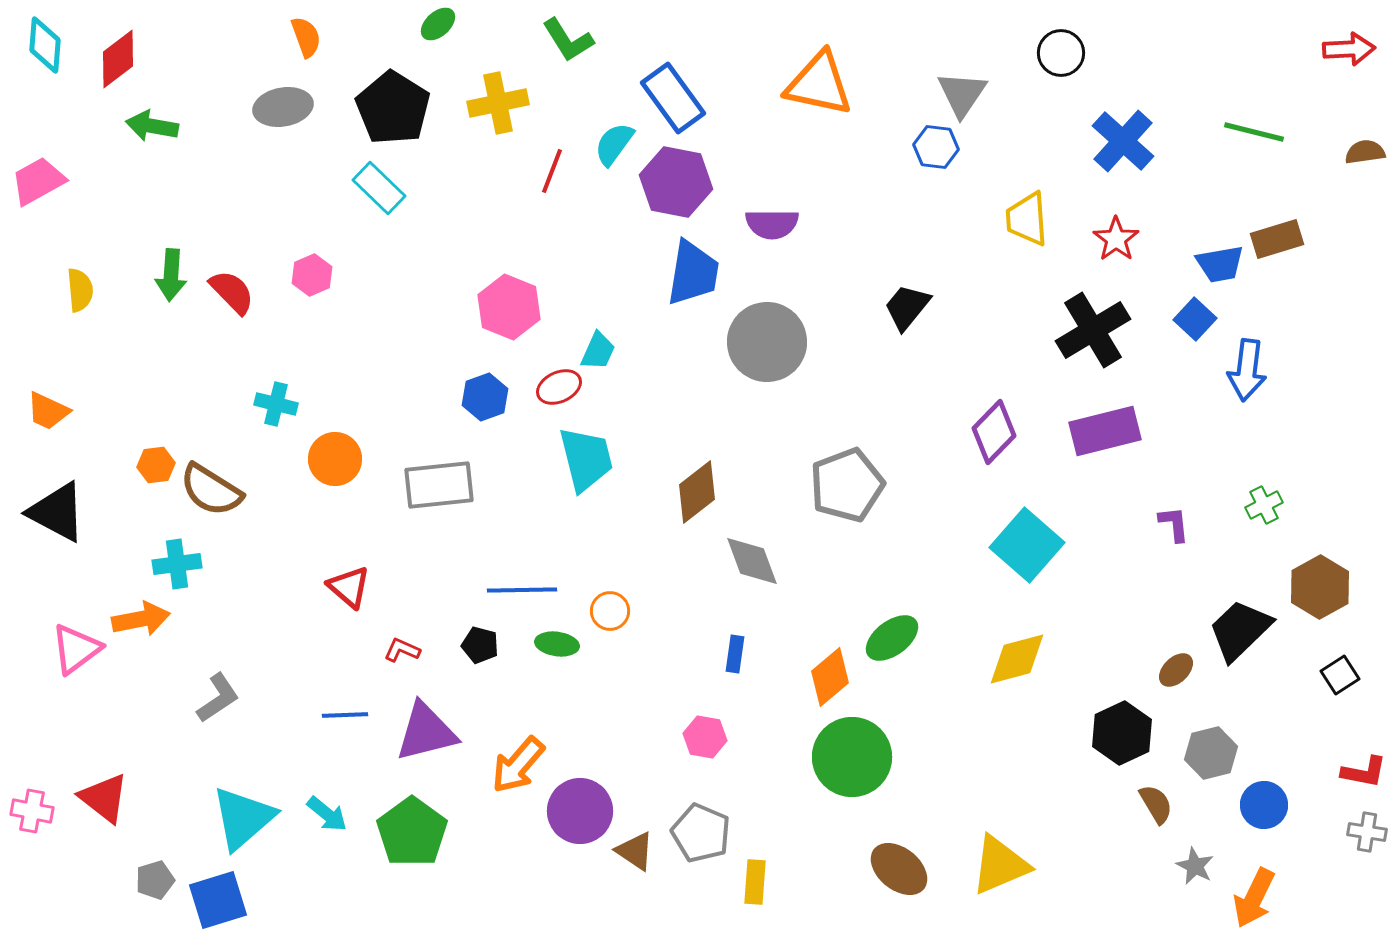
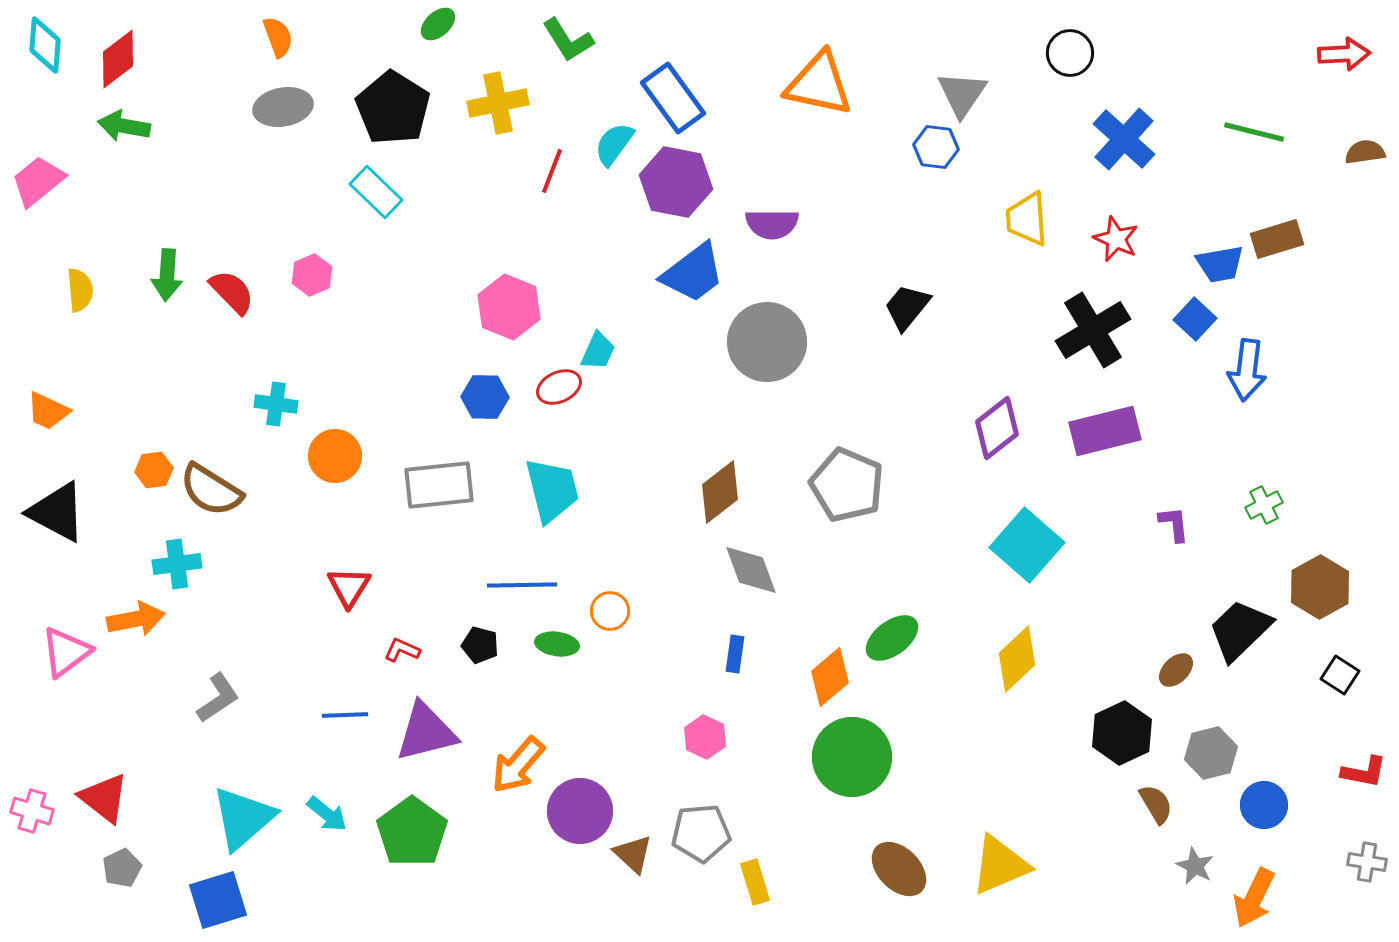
orange semicircle at (306, 37): moved 28 px left
red arrow at (1349, 49): moved 5 px left, 5 px down
black circle at (1061, 53): moved 9 px right
green arrow at (152, 126): moved 28 px left
blue cross at (1123, 141): moved 1 px right, 2 px up
pink trapezoid at (38, 181): rotated 10 degrees counterclockwise
cyan rectangle at (379, 188): moved 3 px left, 4 px down
red star at (1116, 239): rotated 12 degrees counterclockwise
blue trapezoid at (693, 273): rotated 44 degrees clockwise
green arrow at (171, 275): moved 4 px left
blue hexagon at (485, 397): rotated 21 degrees clockwise
cyan cross at (276, 404): rotated 6 degrees counterclockwise
purple diamond at (994, 432): moved 3 px right, 4 px up; rotated 8 degrees clockwise
orange circle at (335, 459): moved 3 px up
cyan trapezoid at (586, 459): moved 34 px left, 31 px down
orange hexagon at (156, 465): moved 2 px left, 5 px down
gray pentagon at (847, 485): rotated 28 degrees counterclockwise
brown diamond at (697, 492): moved 23 px right
gray diamond at (752, 561): moved 1 px left, 9 px down
red triangle at (349, 587): rotated 21 degrees clockwise
blue line at (522, 590): moved 5 px up
orange arrow at (141, 619): moved 5 px left
pink triangle at (76, 649): moved 10 px left, 3 px down
yellow diamond at (1017, 659): rotated 28 degrees counterclockwise
black square at (1340, 675): rotated 24 degrees counterclockwise
pink hexagon at (705, 737): rotated 15 degrees clockwise
pink cross at (32, 811): rotated 6 degrees clockwise
gray cross at (1367, 832): moved 30 px down
gray pentagon at (701, 833): rotated 28 degrees counterclockwise
brown triangle at (635, 851): moved 2 px left, 3 px down; rotated 9 degrees clockwise
brown ellipse at (899, 869): rotated 6 degrees clockwise
gray pentagon at (155, 880): moved 33 px left, 12 px up; rotated 9 degrees counterclockwise
yellow rectangle at (755, 882): rotated 21 degrees counterclockwise
